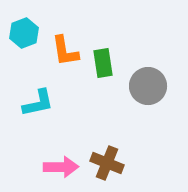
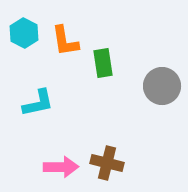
cyan hexagon: rotated 12 degrees counterclockwise
orange L-shape: moved 10 px up
gray circle: moved 14 px right
brown cross: rotated 8 degrees counterclockwise
